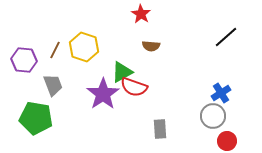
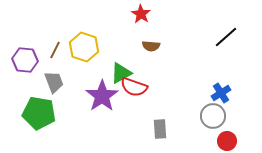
purple hexagon: moved 1 px right
green triangle: moved 1 px left, 1 px down
gray trapezoid: moved 1 px right, 3 px up
purple star: moved 1 px left, 2 px down
green pentagon: moved 3 px right, 5 px up
